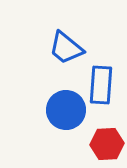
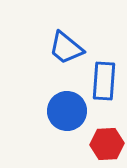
blue rectangle: moved 3 px right, 4 px up
blue circle: moved 1 px right, 1 px down
